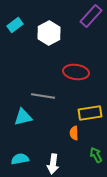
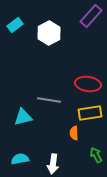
red ellipse: moved 12 px right, 12 px down
gray line: moved 6 px right, 4 px down
